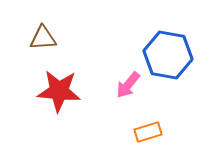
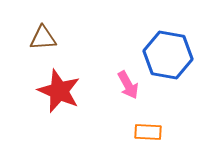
pink arrow: rotated 68 degrees counterclockwise
red star: rotated 18 degrees clockwise
orange rectangle: rotated 20 degrees clockwise
